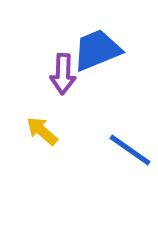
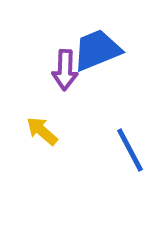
purple arrow: moved 2 px right, 4 px up
blue line: rotated 27 degrees clockwise
